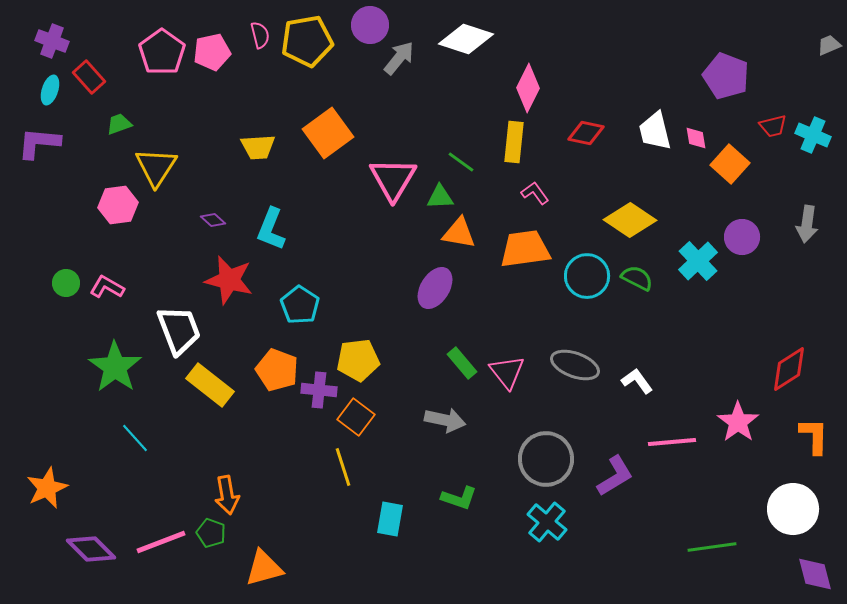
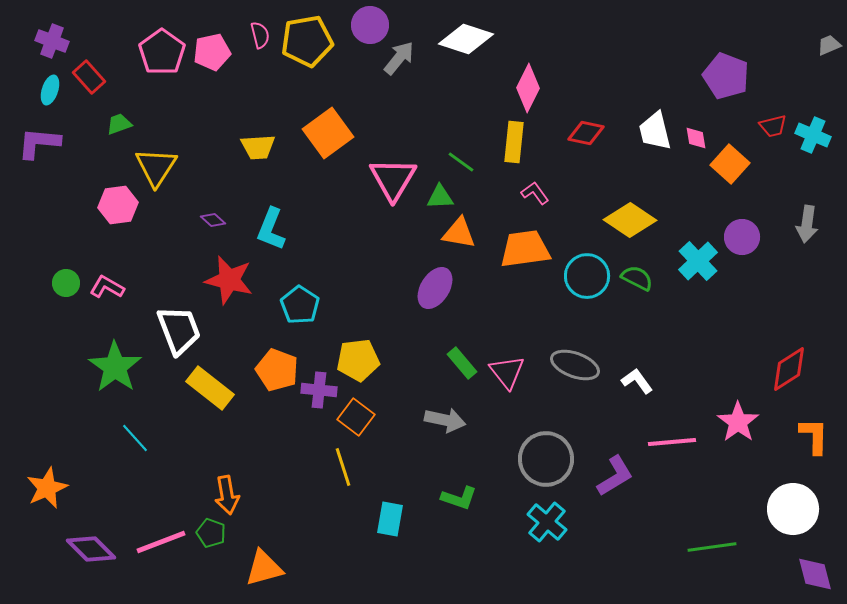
yellow rectangle at (210, 385): moved 3 px down
